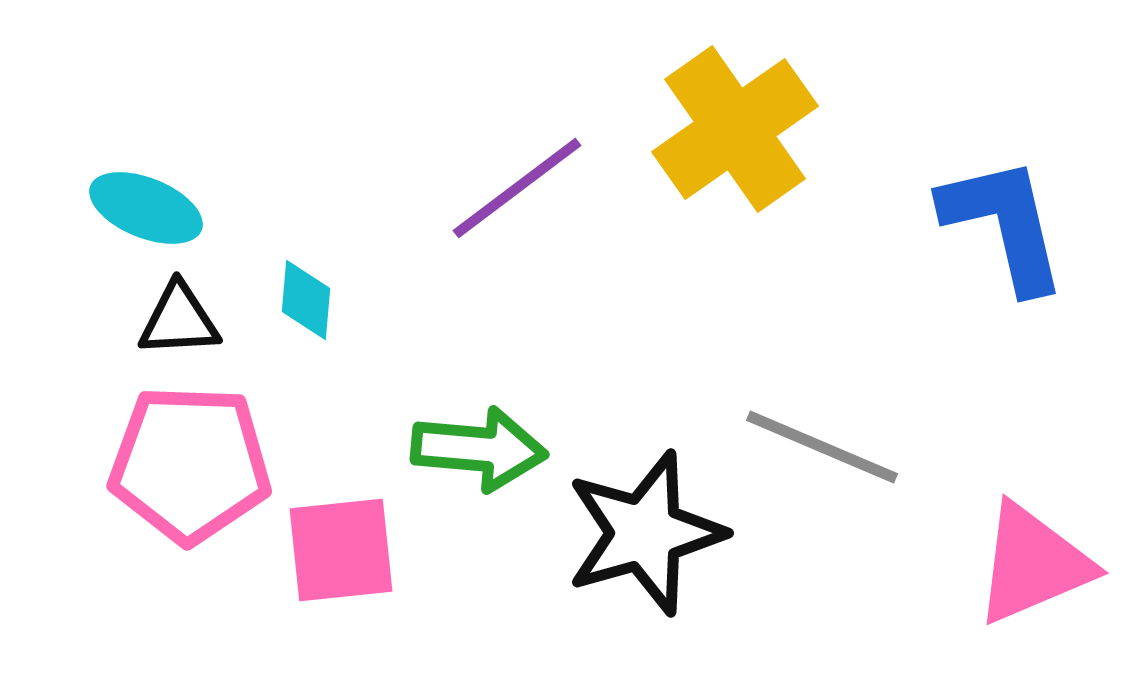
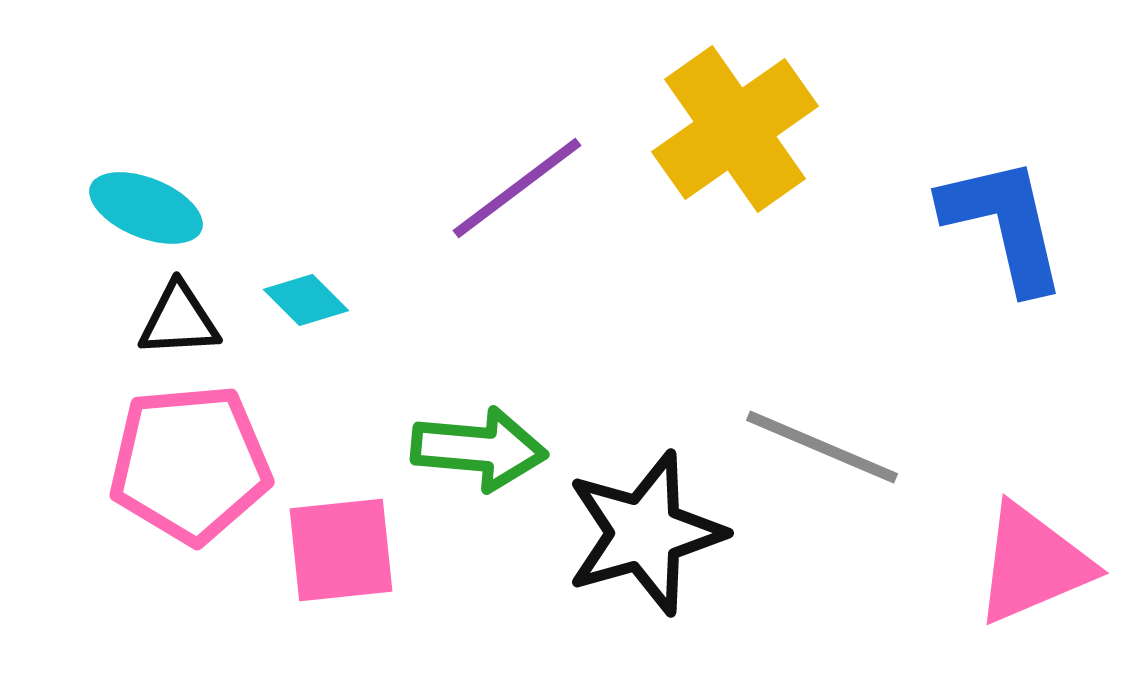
cyan diamond: rotated 50 degrees counterclockwise
pink pentagon: rotated 7 degrees counterclockwise
